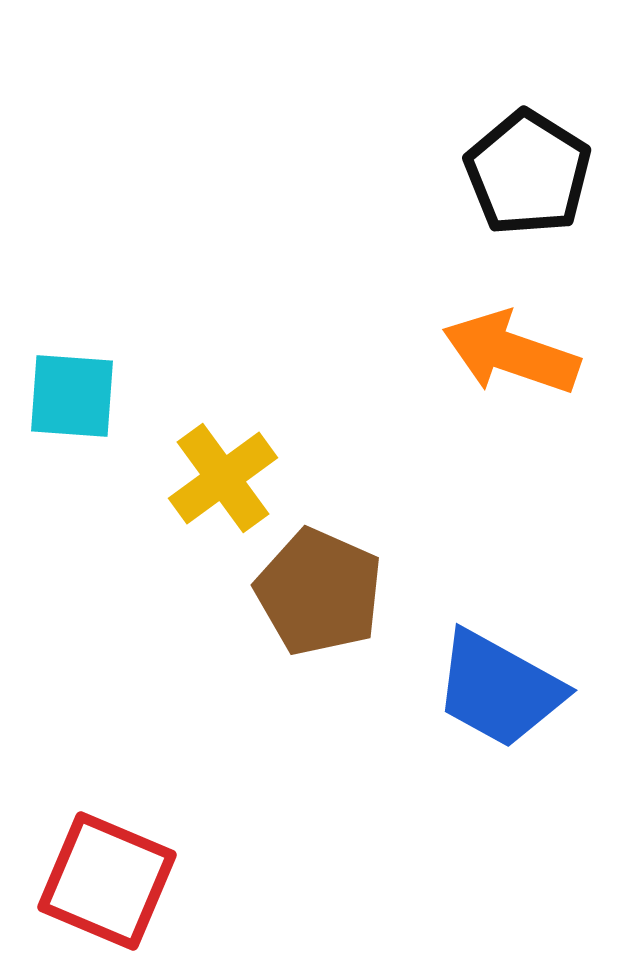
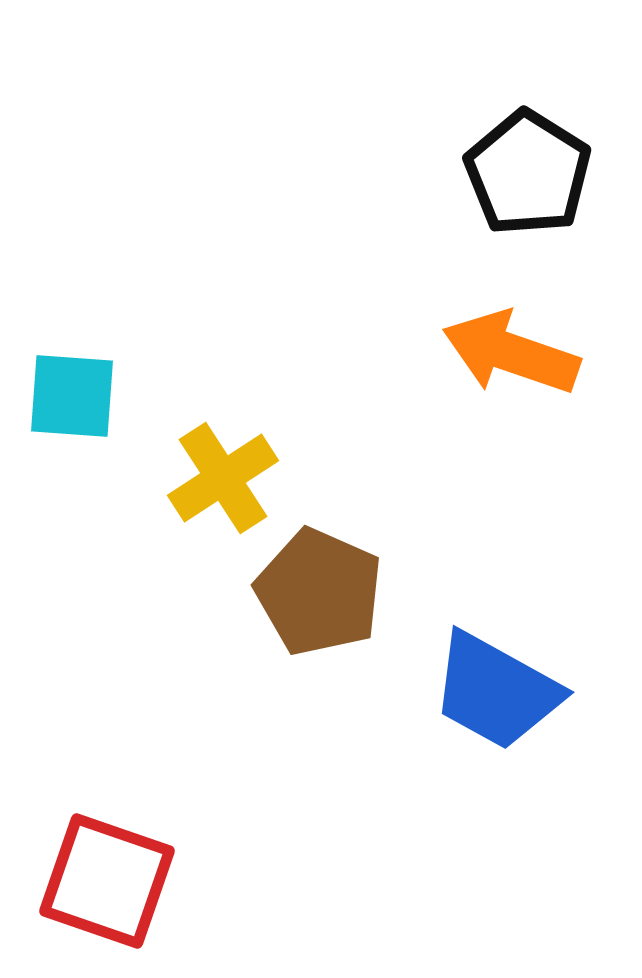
yellow cross: rotated 3 degrees clockwise
blue trapezoid: moved 3 px left, 2 px down
red square: rotated 4 degrees counterclockwise
